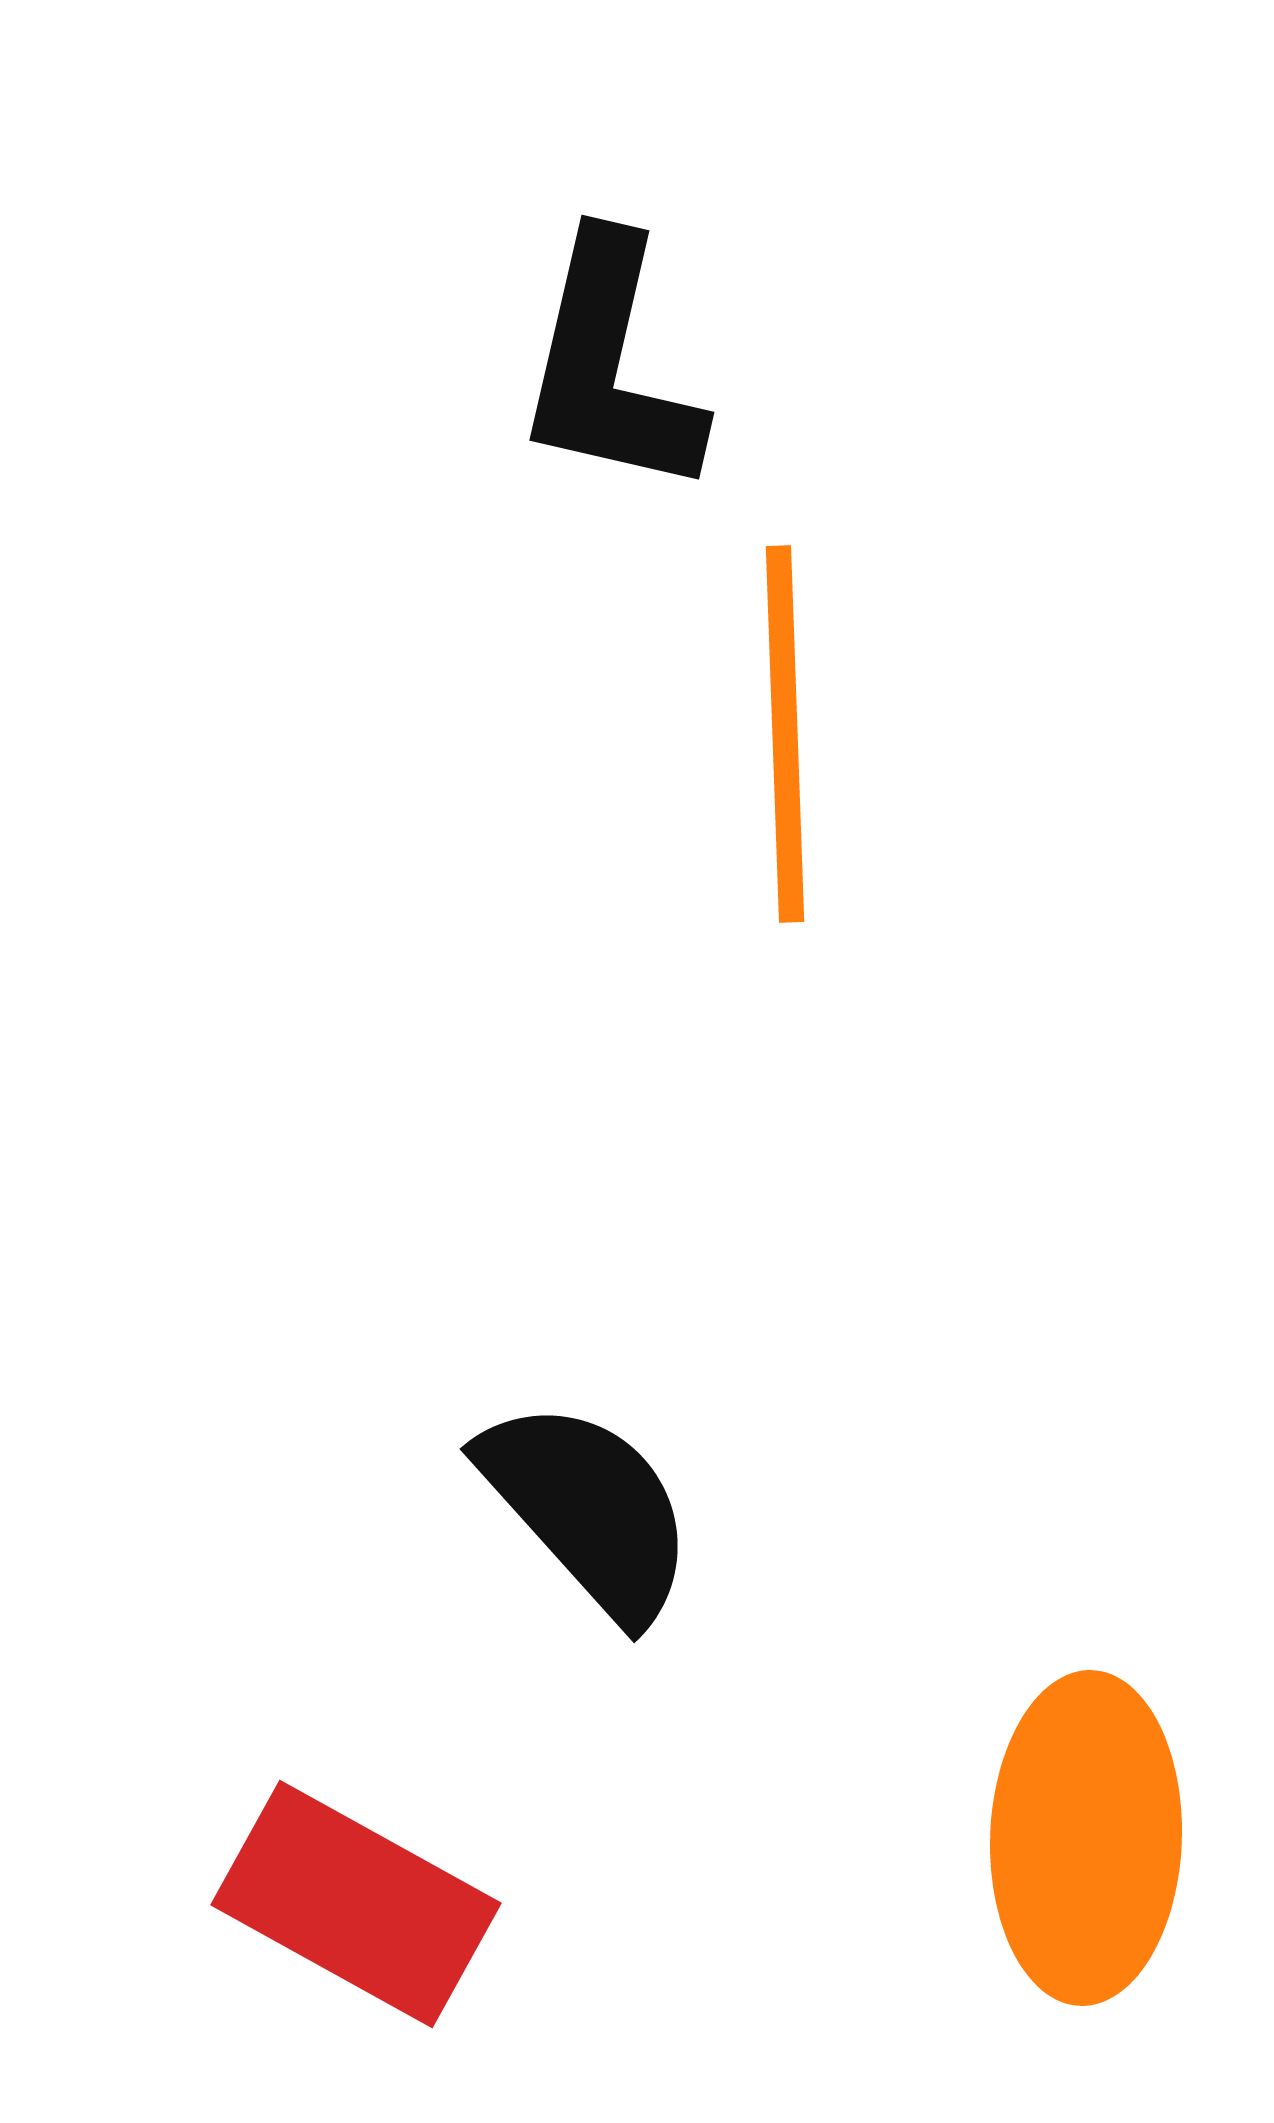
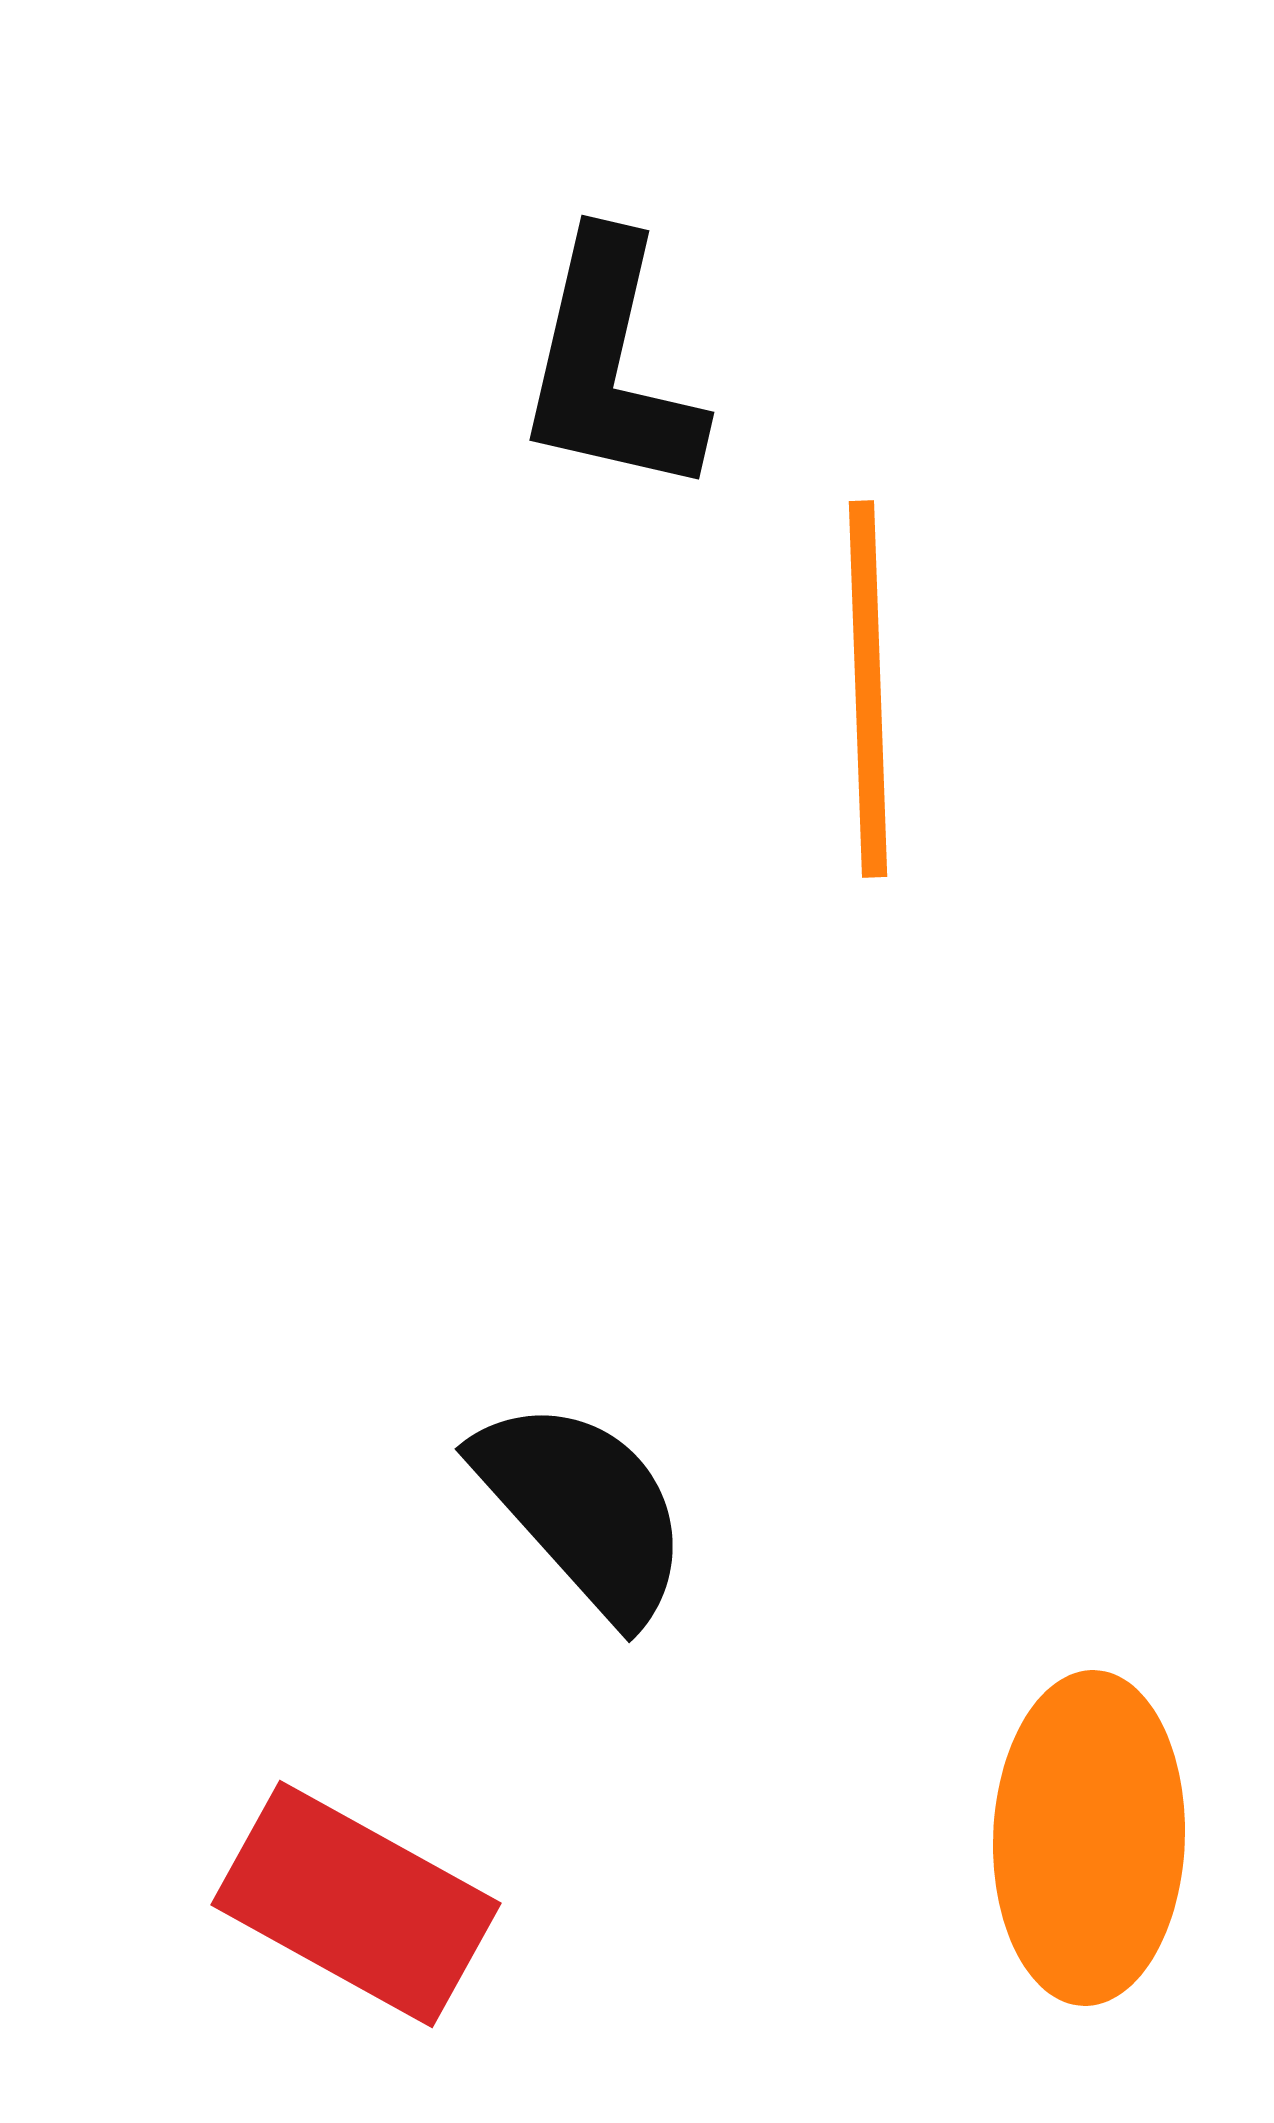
orange line: moved 83 px right, 45 px up
black semicircle: moved 5 px left
orange ellipse: moved 3 px right
